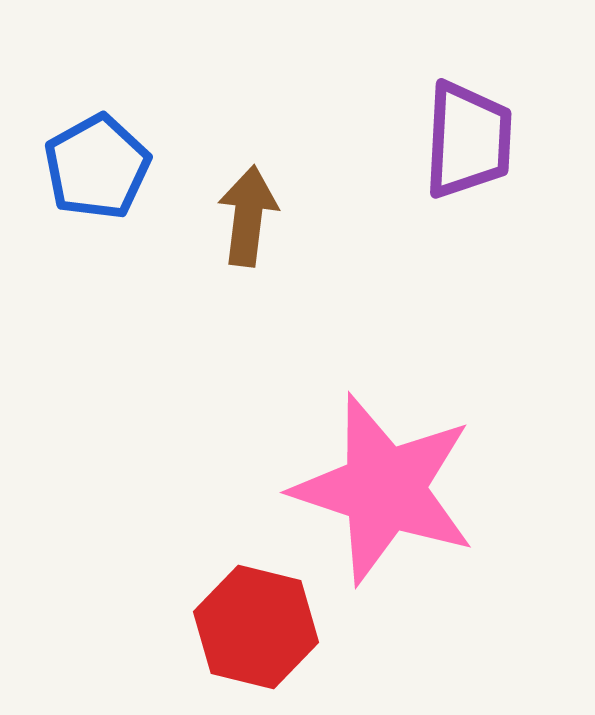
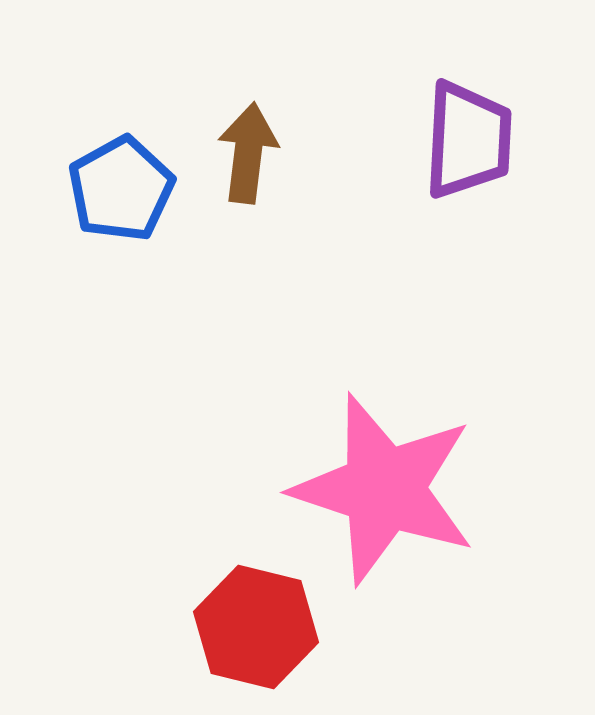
blue pentagon: moved 24 px right, 22 px down
brown arrow: moved 63 px up
